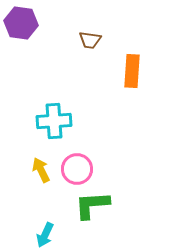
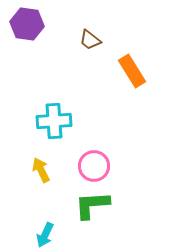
purple hexagon: moved 6 px right, 1 px down
brown trapezoid: rotated 30 degrees clockwise
orange rectangle: rotated 36 degrees counterclockwise
pink circle: moved 17 px right, 3 px up
